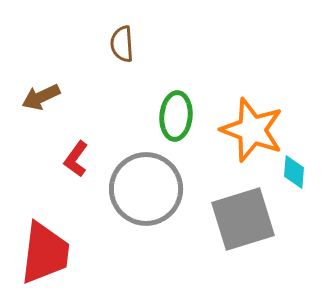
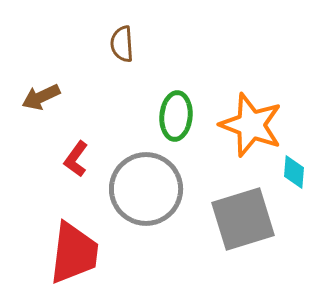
orange star: moved 1 px left, 5 px up
red trapezoid: moved 29 px right
